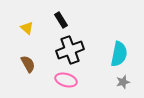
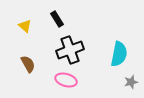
black rectangle: moved 4 px left, 1 px up
yellow triangle: moved 2 px left, 2 px up
gray star: moved 8 px right
